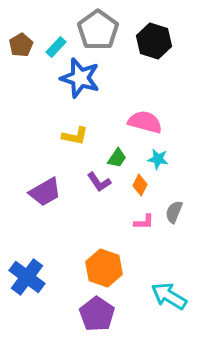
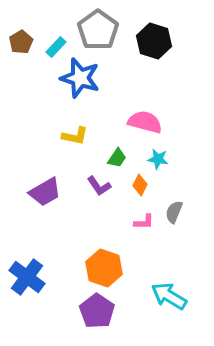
brown pentagon: moved 3 px up
purple L-shape: moved 4 px down
purple pentagon: moved 3 px up
